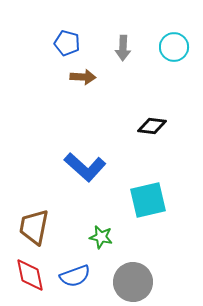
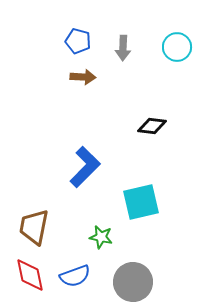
blue pentagon: moved 11 px right, 2 px up
cyan circle: moved 3 px right
blue L-shape: rotated 87 degrees counterclockwise
cyan square: moved 7 px left, 2 px down
